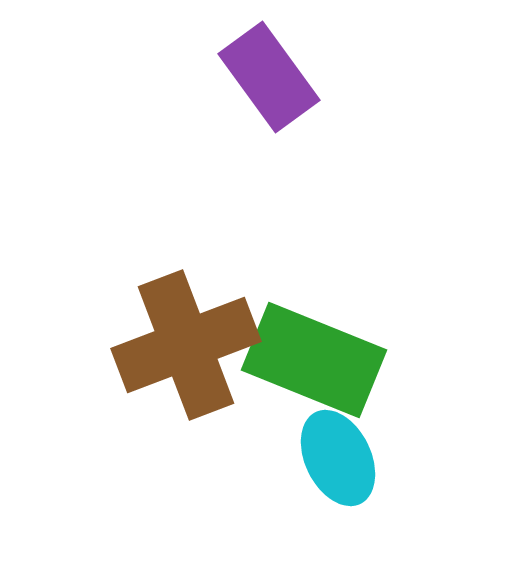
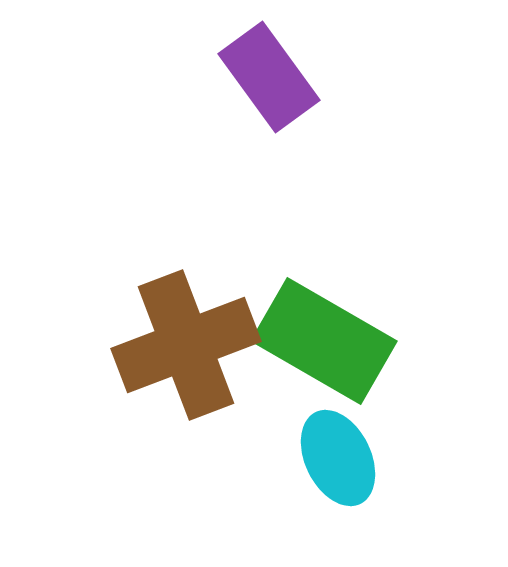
green rectangle: moved 10 px right, 19 px up; rotated 8 degrees clockwise
